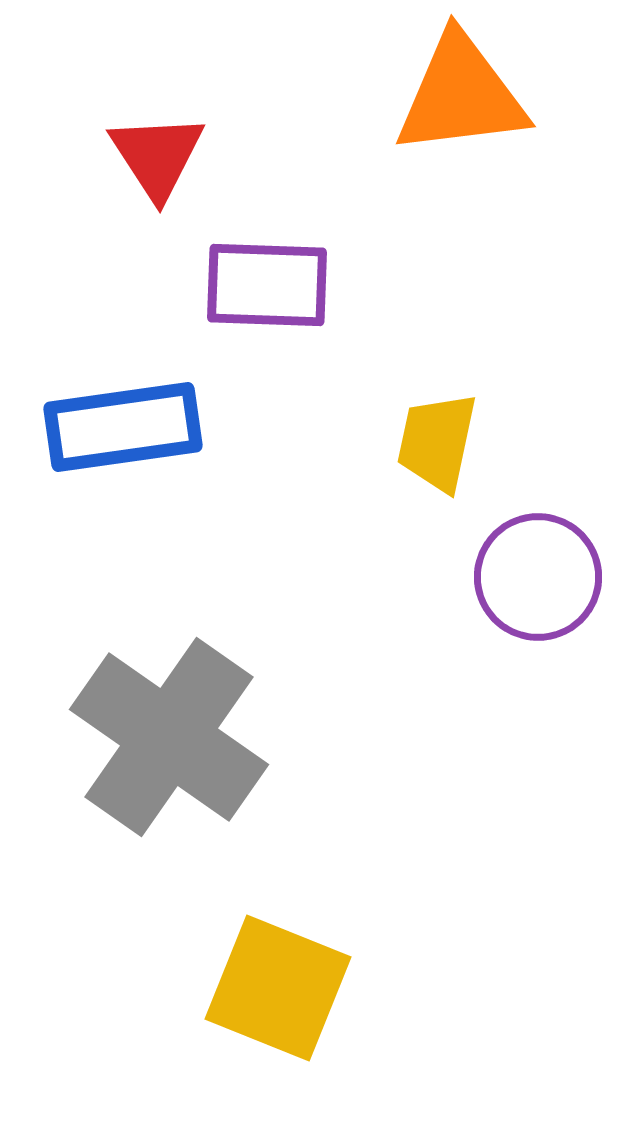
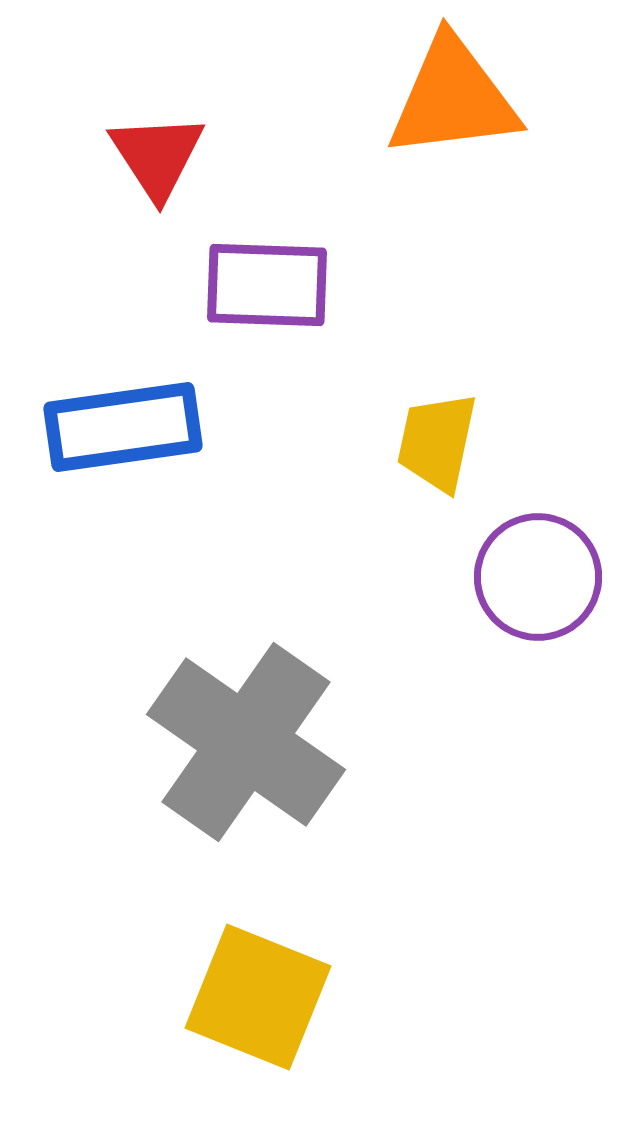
orange triangle: moved 8 px left, 3 px down
gray cross: moved 77 px right, 5 px down
yellow square: moved 20 px left, 9 px down
